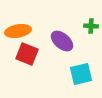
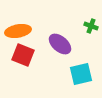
green cross: rotated 16 degrees clockwise
purple ellipse: moved 2 px left, 3 px down
red square: moved 4 px left, 1 px down
